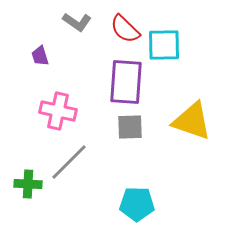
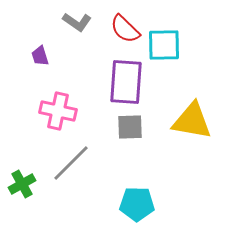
yellow triangle: rotated 9 degrees counterclockwise
gray line: moved 2 px right, 1 px down
green cross: moved 6 px left; rotated 32 degrees counterclockwise
